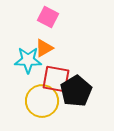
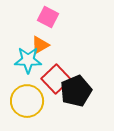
orange triangle: moved 4 px left, 3 px up
red square: rotated 36 degrees clockwise
black pentagon: rotated 8 degrees clockwise
yellow circle: moved 15 px left
